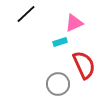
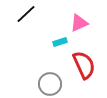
pink triangle: moved 5 px right
gray circle: moved 8 px left
